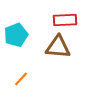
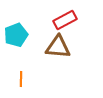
red rectangle: rotated 25 degrees counterclockwise
orange line: rotated 42 degrees counterclockwise
